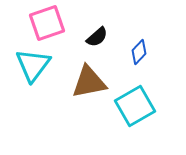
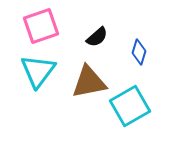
pink square: moved 6 px left, 3 px down
blue diamond: rotated 25 degrees counterclockwise
cyan triangle: moved 5 px right, 6 px down
cyan square: moved 5 px left
